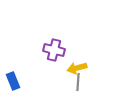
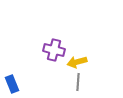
yellow arrow: moved 6 px up
blue rectangle: moved 1 px left, 3 px down
